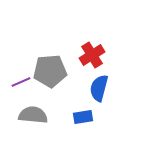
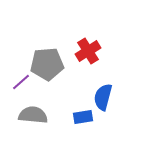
red cross: moved 4 px left, 4 px up
gray pentagon: moved 3 px left, 7 px up
purple line: rotated 18 degrees counterclockwise
blue semicircle: moved 4 px right, 9 px down
